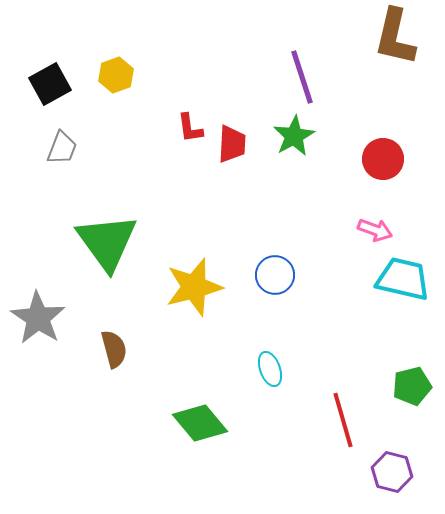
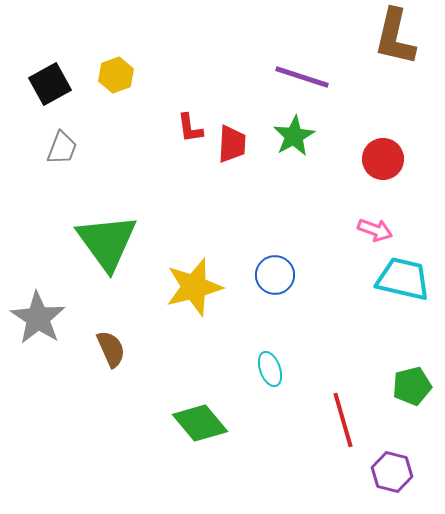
purple line: rotated 54 degrees counterclockwise
brown semicircle: moved 3 px left; rotated 9 degrees counterclockwise
